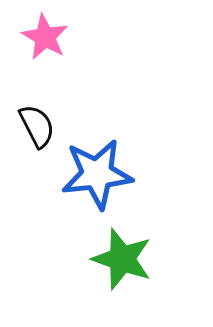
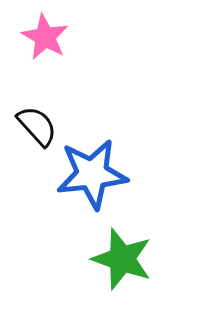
black semicircle: rotated 15 degrees counterclockwise
blue star: moved 5 px left
